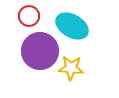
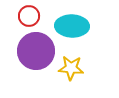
cyan ellipse: rotated 28 degrees counterclockwise
purple circle: moved 4 px left
